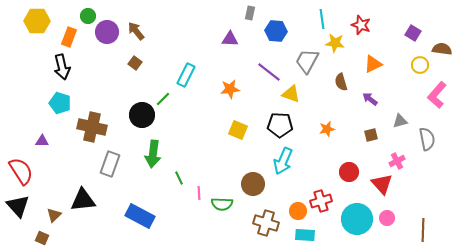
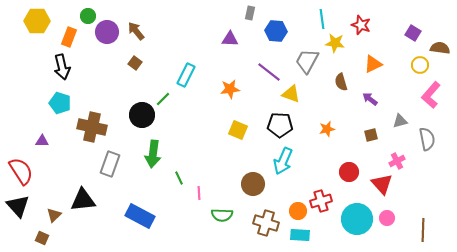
brown semicircle at (442, 49): moved 2 px left, 1 px up
pink L-shape at (437, 95): moved 6 px left
green semicircle at (222, 204): moved 11 px down
cyan rectangle at (305, 235): moved 5 px left
